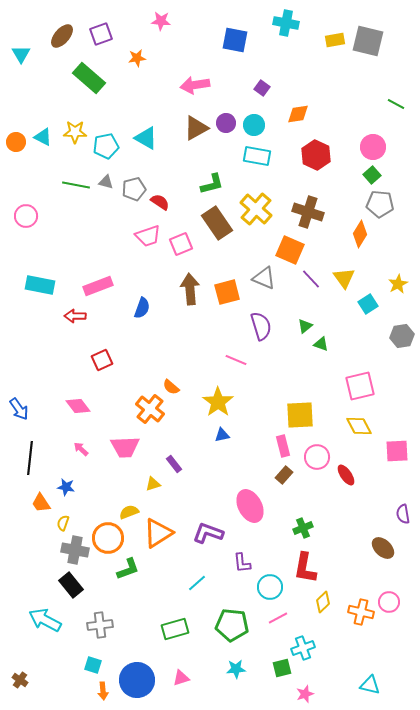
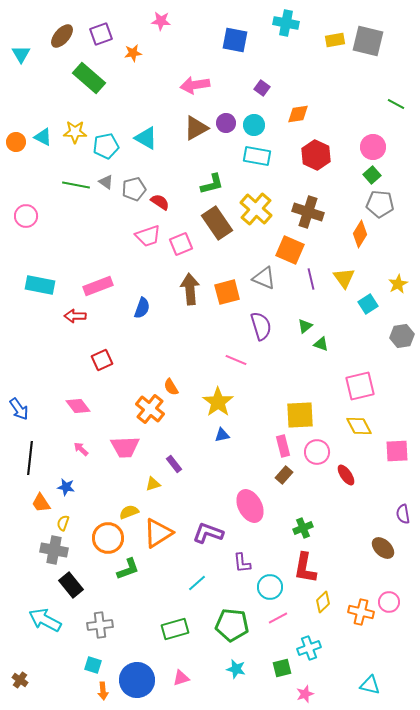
orange star at (137, 58): moved 4 px left, 5 px up
gray triangle at (106, 182): rotated 21 degrees clockwise
purple line at (311, 279): rotated 30 degrees clockwise
orange semicircle at (171, 387): rotated 18 degrees clockwise
pink circle at (317, 457): moved 5 px up
gray cross at (75, 550): moved 21 px left
cyan cross at (303, 648): moved 6 px right
cyan star at (236, 669): rotated 18 degrees clockwise
